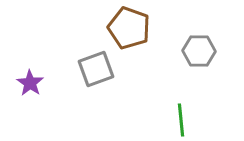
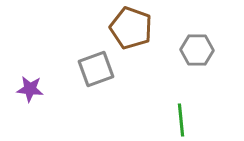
brown pentagon: moved 2 px right
gray hexagon: moved 2 px left, 1 px up
purple star: moved 6 px down; rotated 28 degrees counterclockwise
